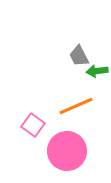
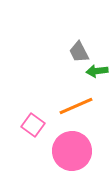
gray trapezoid: moved 4 px up
pink circle: moved 5 px right
